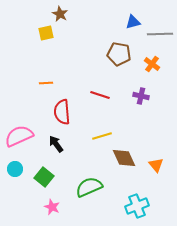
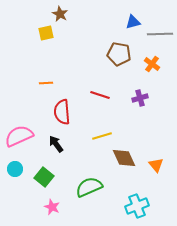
purple cross: moved 1 px left, 2 px down; rotated 28 degrees counterclockwise
